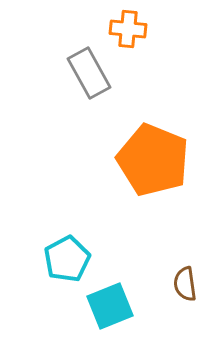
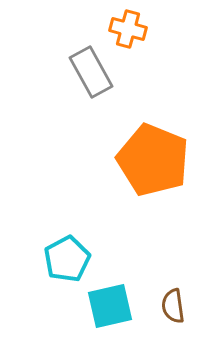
orange cross: rotated 9 degrees clockwise
gray rectangle: moved 2 px right, 1 px up
brown semicircle: moved 12 px left, 22 px down
cyan square: rotated 9 degrees clockwise
